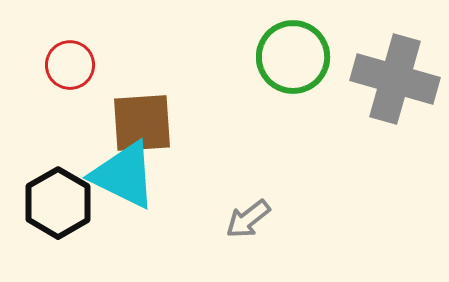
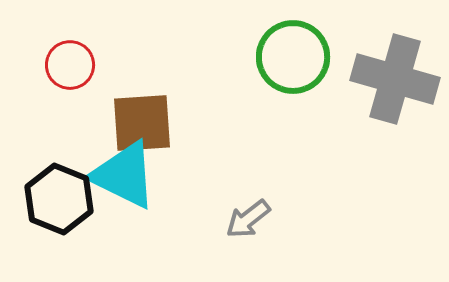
black hexagon: moved 1 px right, 4 px up; rotated 8 degrees counterclockwise
